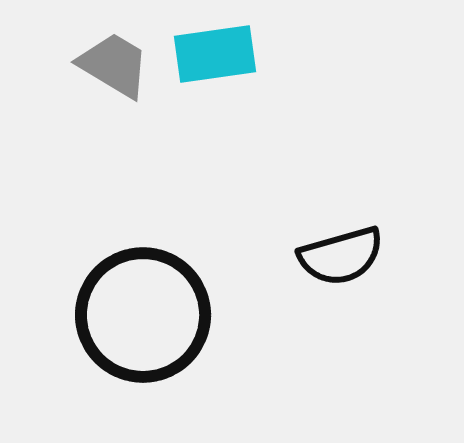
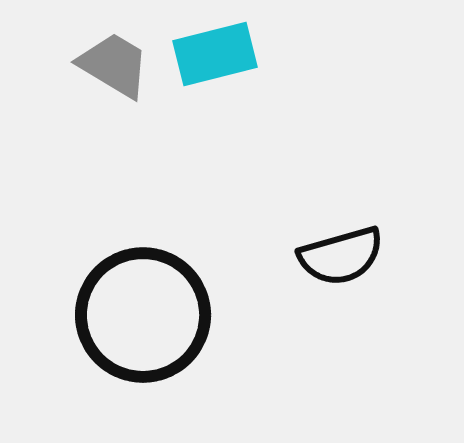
cyan rectangle: rotated 6 degrees counterclockwise
